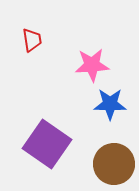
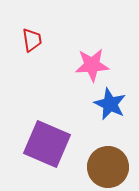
blue star: rotated 24 degrees clockwise
purple square: rotated 12 degrees counterclockwise
brown circle: moved 6 px left, 3 px down
